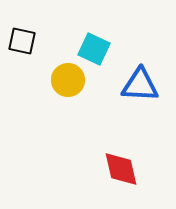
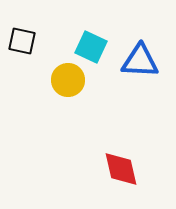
cyan square: moved 3 px left, 2 px up
blue triangle: moved 24 px up
